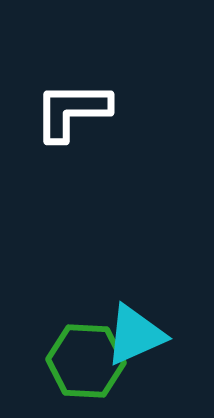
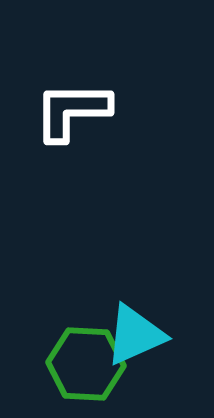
green hexagon: moved 3 px down
